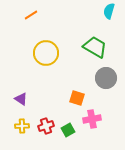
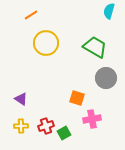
yellow circle: moved 10 px up
yellow cross: moved 1 px left
green square: moved 4 px left, 3 px down
